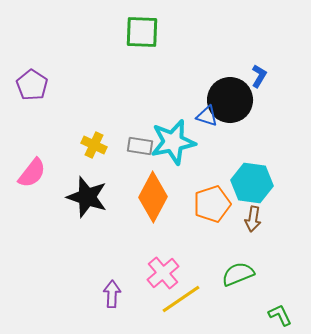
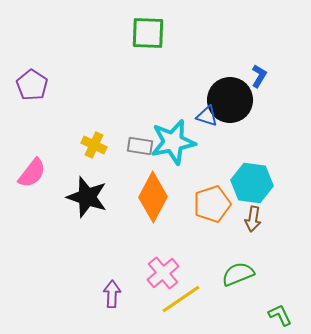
green square: moved 6 px right, 1 px down
